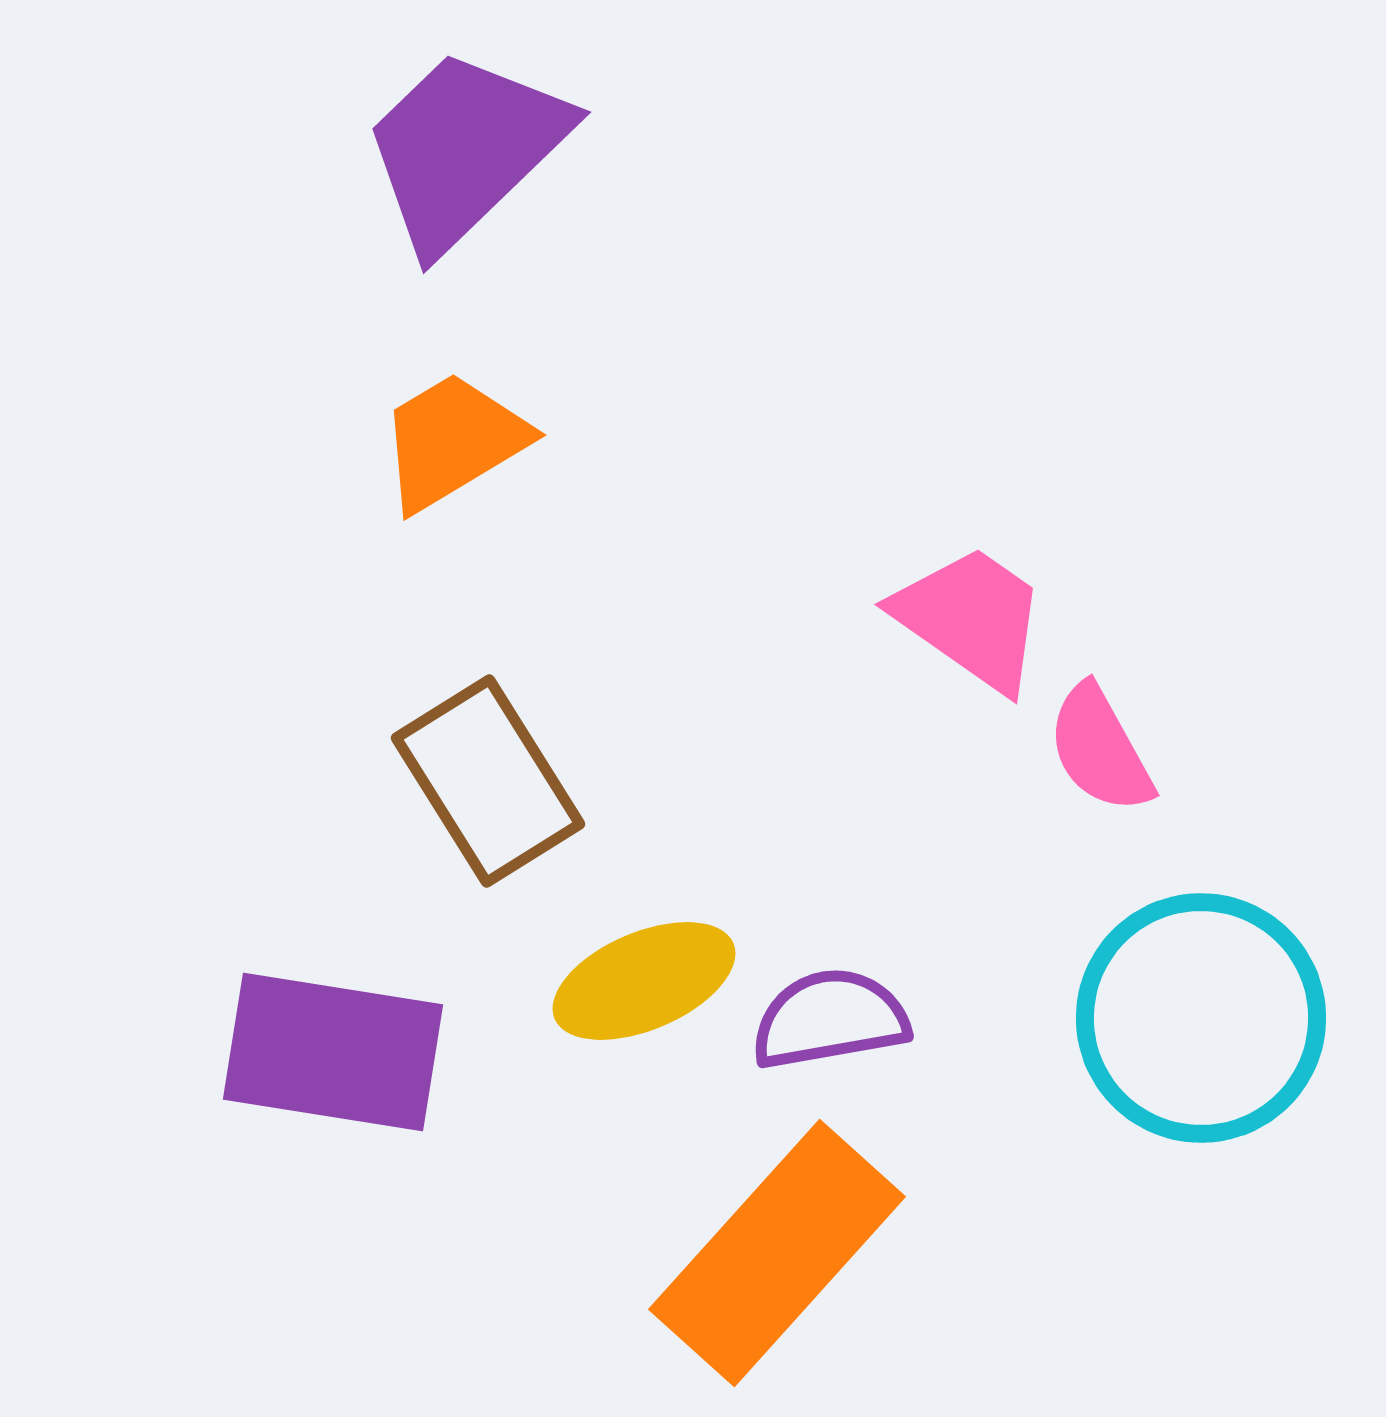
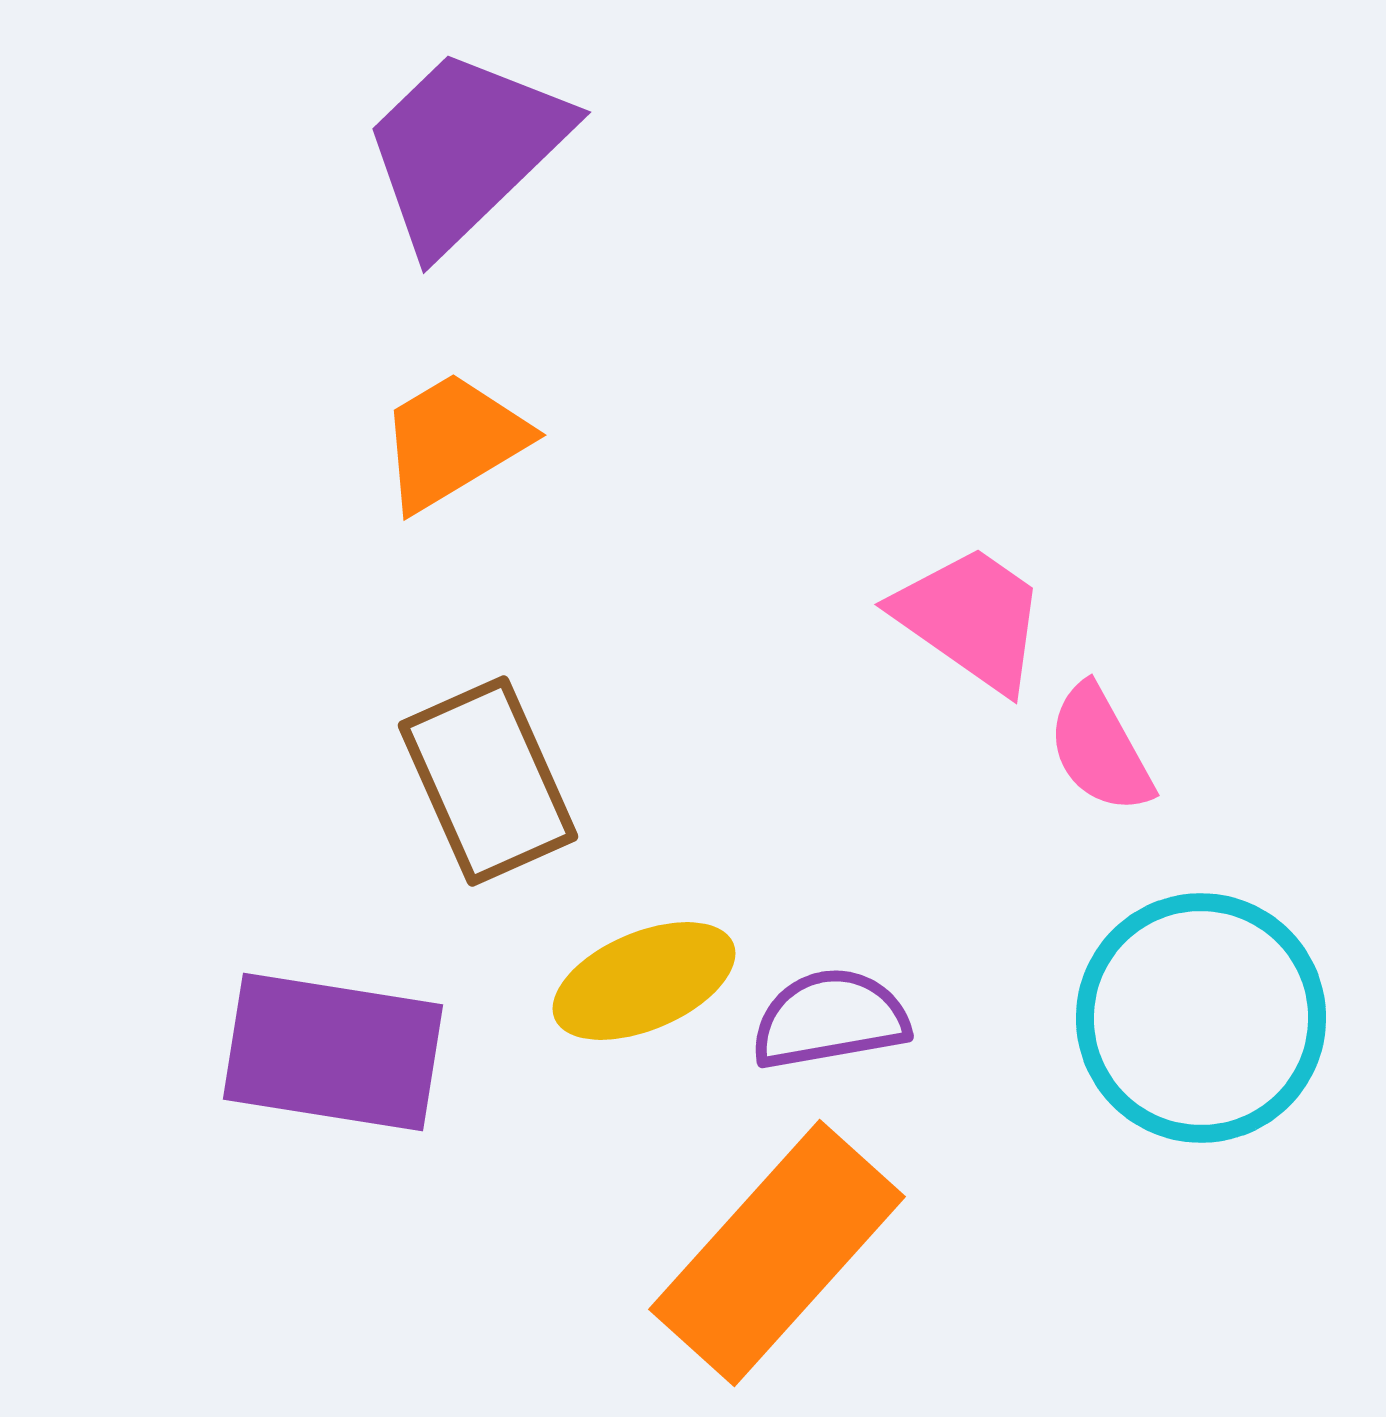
brown rectangle: rotated 8 degrees clockwise
